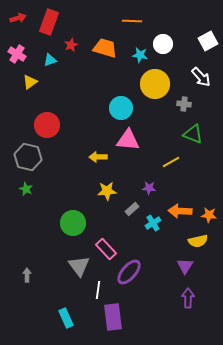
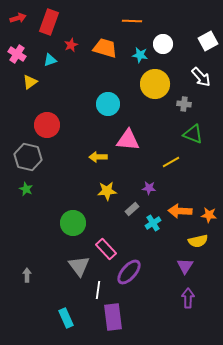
cyan circle: moved 13 px left, 4 px up
